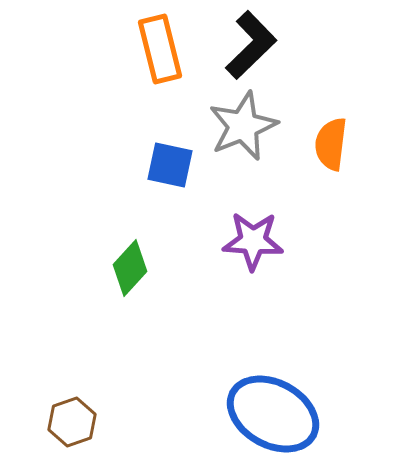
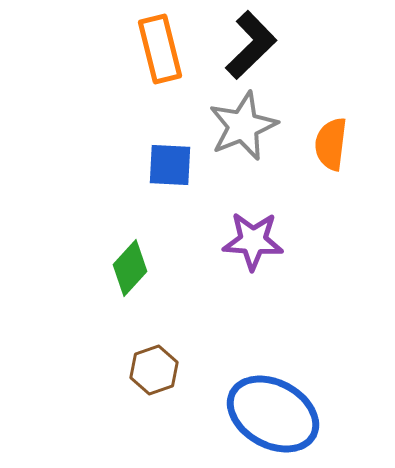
blue square: rotated 9 degrees counterclockwise
brown hexagon: moved 82 px right, 52 px up
